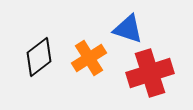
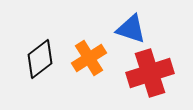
blue triangle: moved 3 px right
black diamond: moved 1 px right, 2 px down
